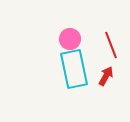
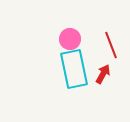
red arrow: moved 3 px left, 2 px up
